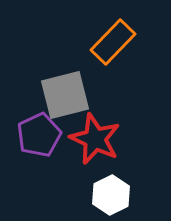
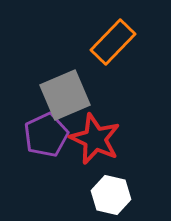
gray square: rotated 9 degrees counterclockwise
purple pentagon: moved 7 px right
white hexagon: rotated 21 degrees counterclockwise
